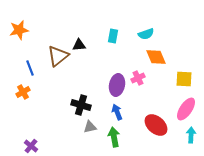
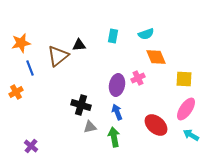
orange star: moved 2 px right, 13 px down
orange cross: moved 7 px left
cyan arrow: rotated 63 degrees counterclockwise
